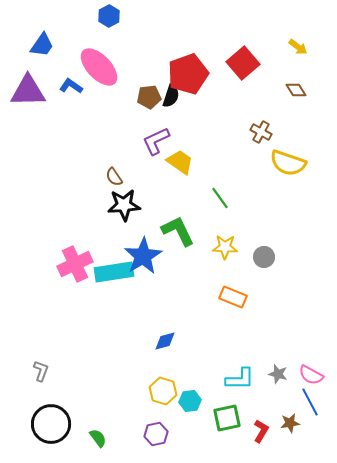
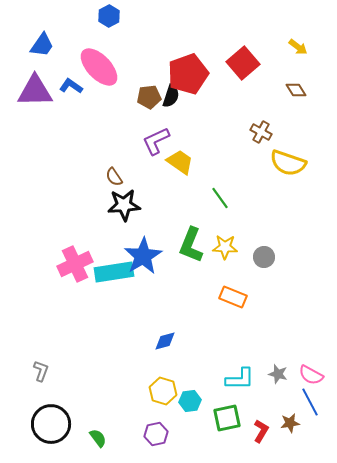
purple triangle: moved 7 px right
green L-shape: moved 13 px right, 14 px down; rotated 132 degrees counterclockwise
